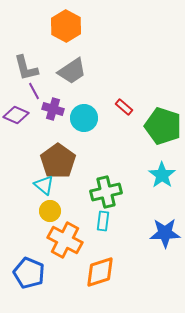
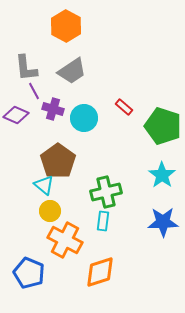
gray L-shape: rotated 8 degrees clockwise
blue star: moved 2 px left, 11 px up
